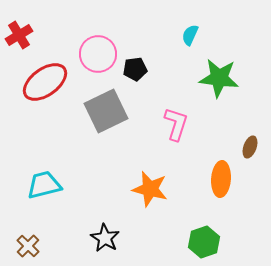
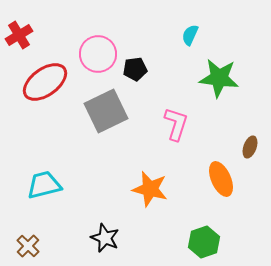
orange ellipse: rotated 28 degrees counterclockwise
black star: rotated 8 degrees counterclockwise
